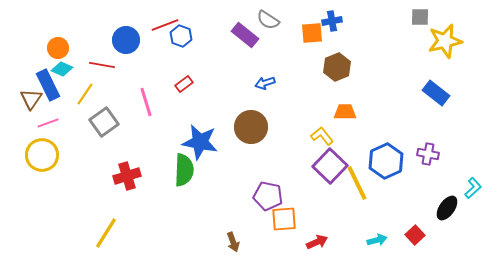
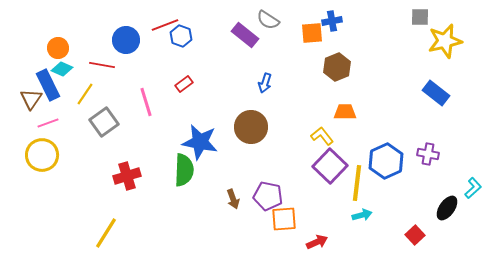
blue arrow at (265, 83): rotated 54 degrees counterclockwise
yellow line at (357, 183): rotated 33 degrees clockwise
cyan arrow at (377, 240): moved 15 px left, 25 px up
brown arrow at (233, 242): moved 43 px up
